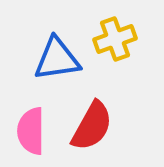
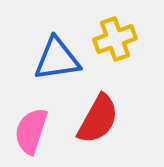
red semicircle: moved 6 px right, 7 px up
pink semicircle: rotated 18 degrees clockwise
